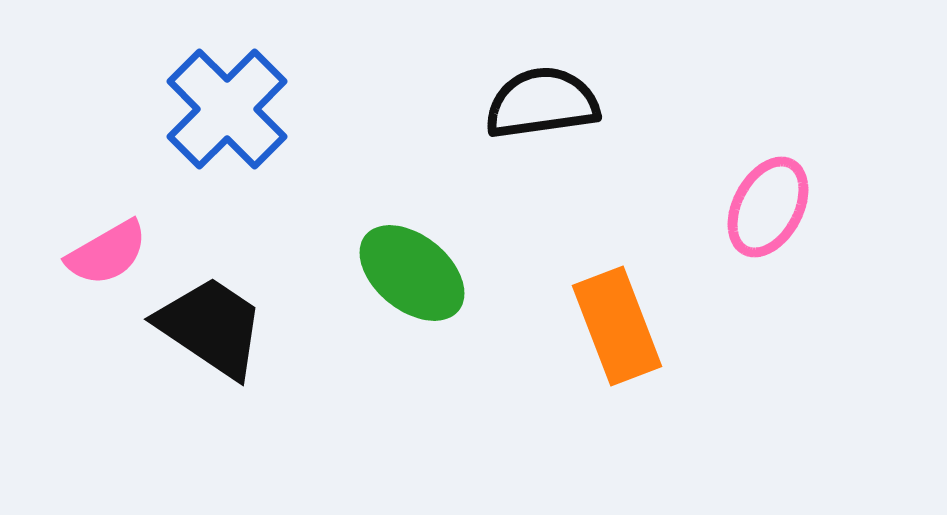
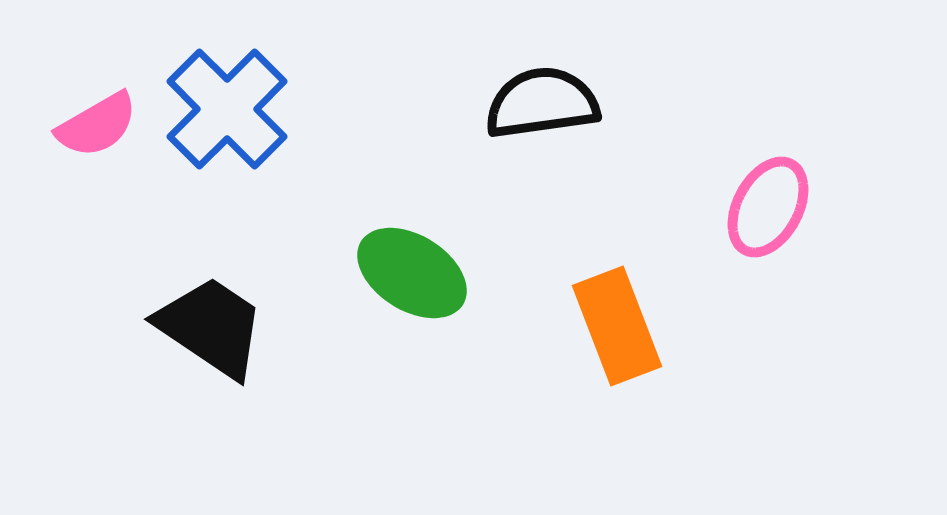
pink semicircle: moved 10 px left, 128 px up
green ellipse: rotated 7 degrees counterclockwise
